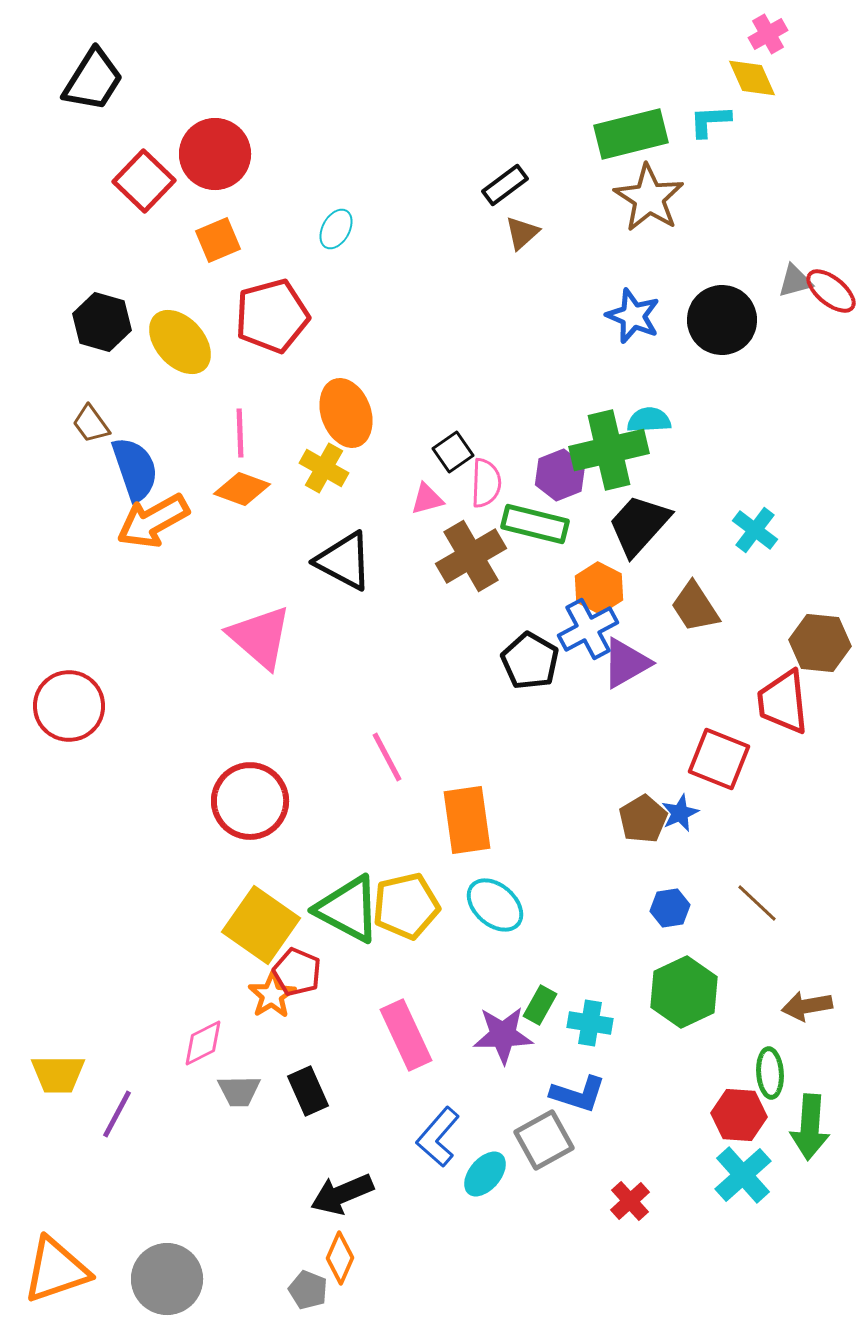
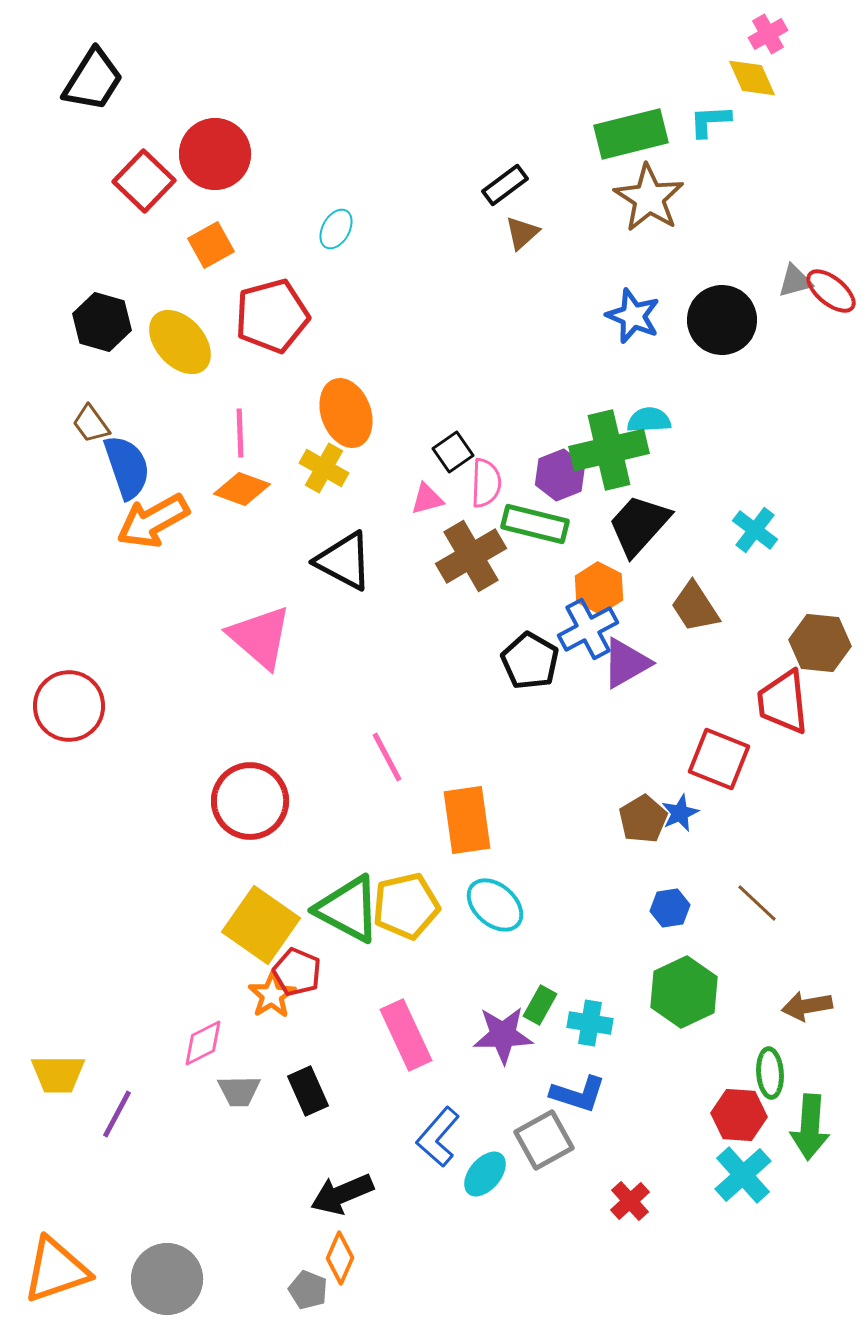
orange square at (218, 240): moved 7 px left, 5 px down; rotated 6 degrees counterclockwise
blue semicircle at (135, 469): moved 8 px left, 2 px up
